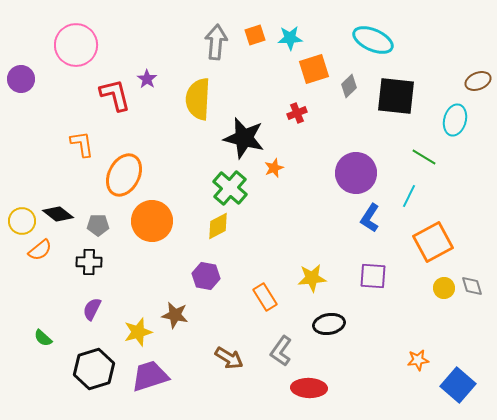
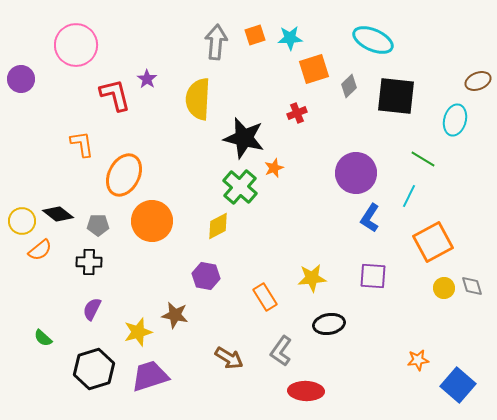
green line at (424, 157): moved 1 px left, 2 px down
green cross at (230, 188): moved 10 px right, 1 px up
red ellipse at (309, 388): moved 3 px left, 3 px down
